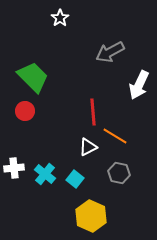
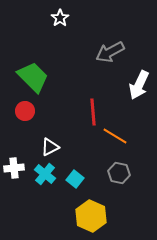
white triangle: moved 38 px left
